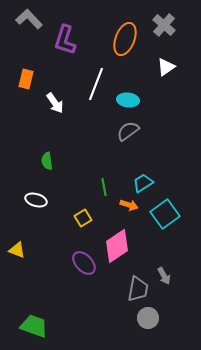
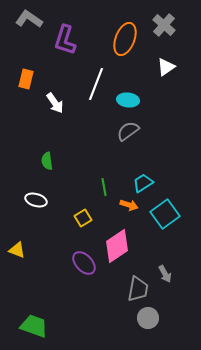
gray L-shape: rotated 12 degrees counterclockwise
gray arrow: moved 1 px right, 2 px up
